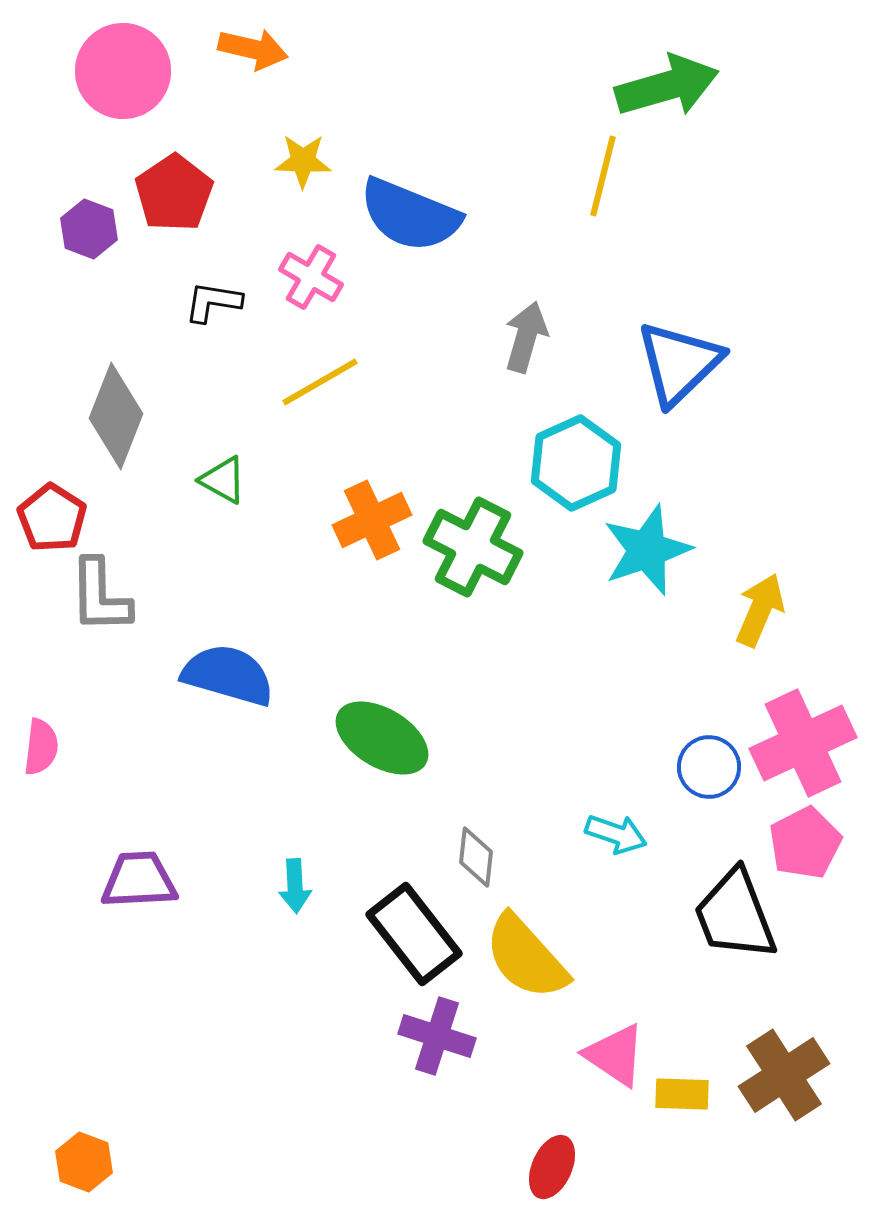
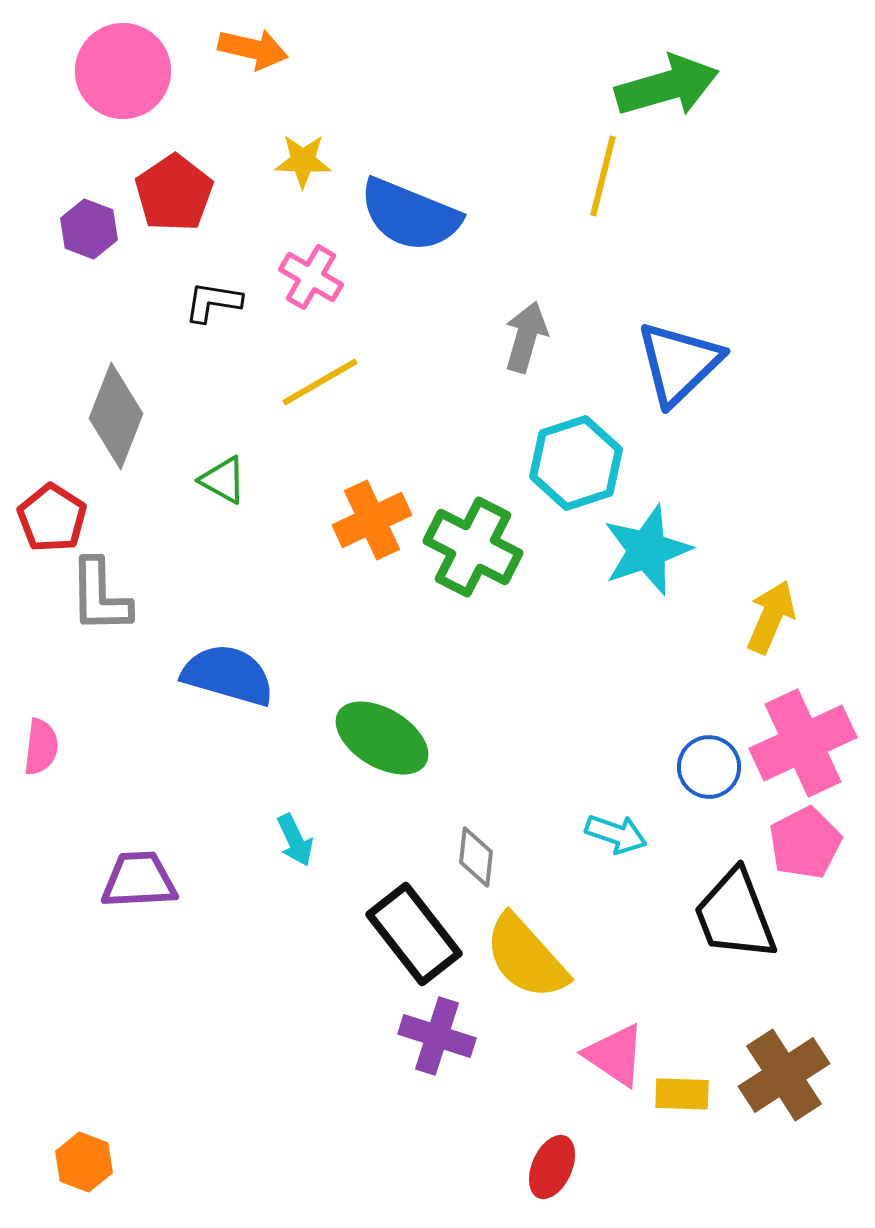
cyan hexagon at (576, 463): rotated 6 degrees clockwise
yellow arrow at (760, 610): moved 11 px right, 7 px down
cyan arrow at (295, 886): moved 46 px up; rotated 22 degrees counterclockwise
